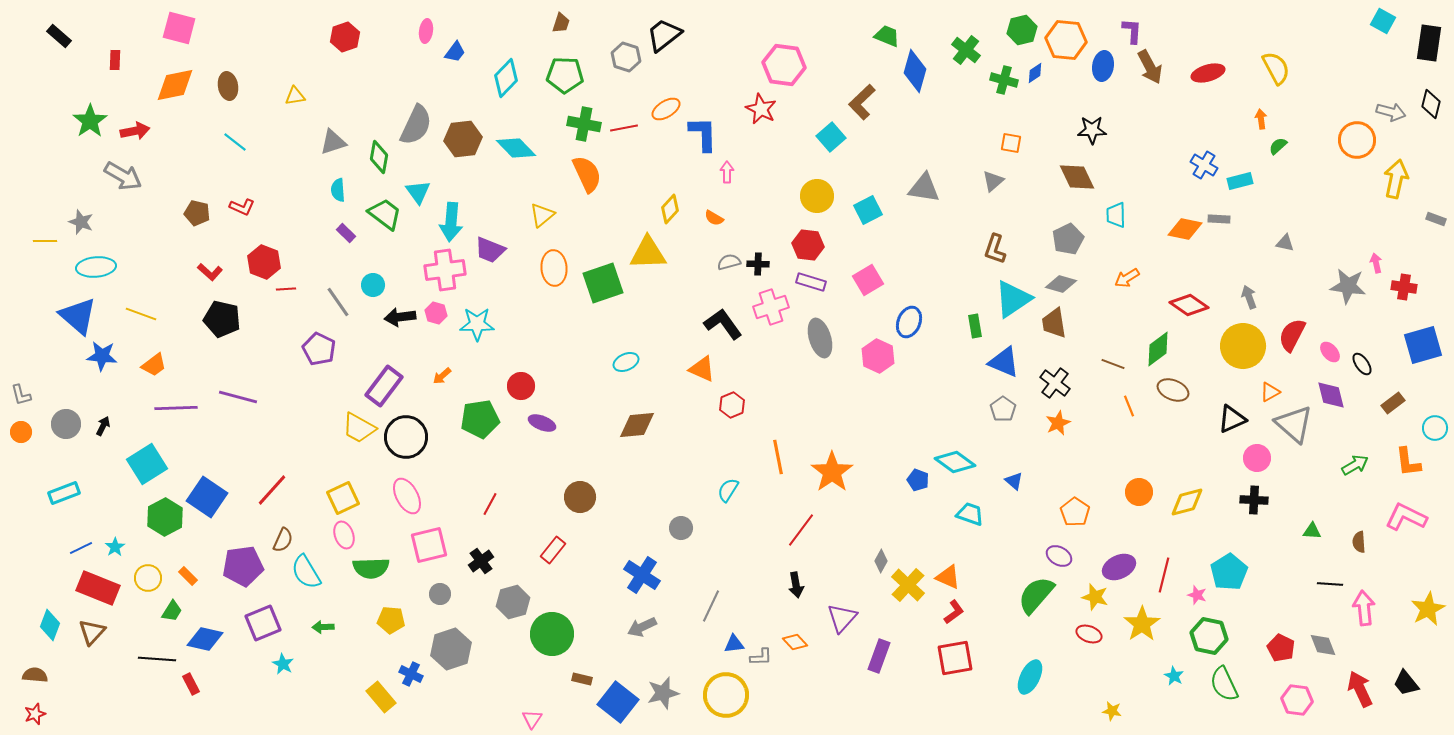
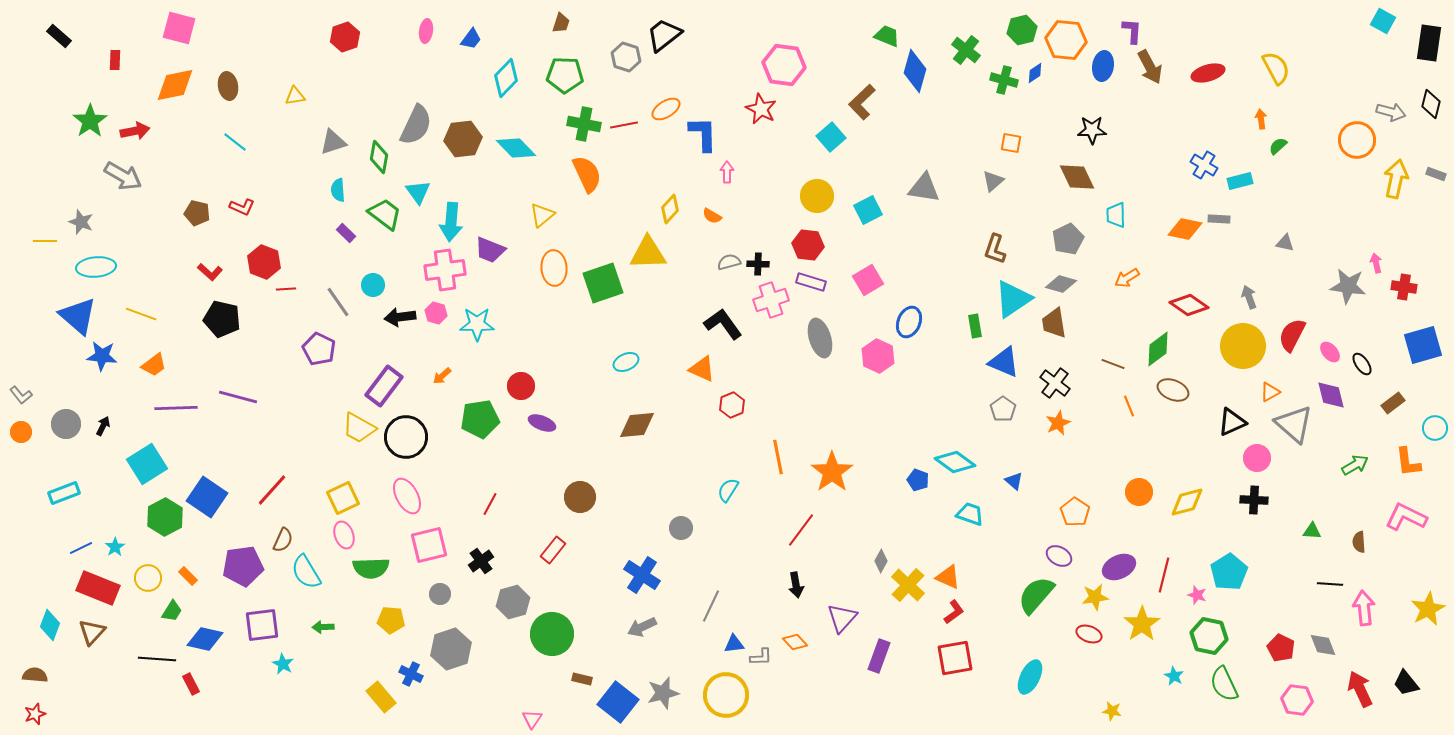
blue trapezoid at (455, 52): moved 16 px right, 13 px up
red line at (624, 128): moved 3 px up
orange semicircle at (714, 218): moved 2 px left, 2 px up
gray rectangle at (1436, 219): moved 45 px up
pink cross at (771, 307): moved 7 px up
gray L-shape at (21, 395): rotated 25 degrees counterclockwise
black triangle at (1232, 419): moved 3 px down
yellow star at (1095, 597): rotated 24 degrees counterclockwise
purple square at (263, 623): moved 1 px left, 2 px down; rotated 15 degrees clockwise
